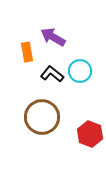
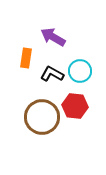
orange rectangle: moved 1 px left, 6 px down; rotated 18 degrees clockwise
black L-shape: rotated 10 degrees counterclockwise
red hexagon: moved 15 px left, 28 px up; rotated 15 degrees counterclockwise
